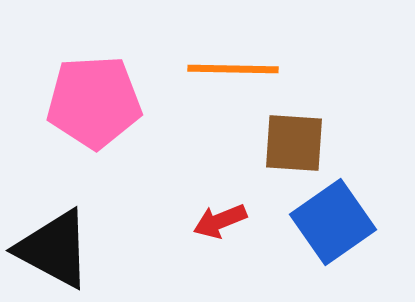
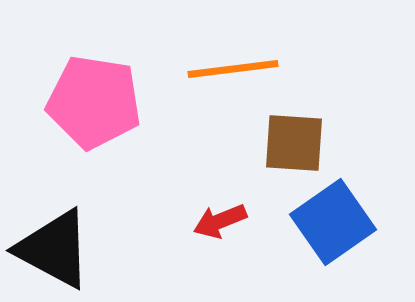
orange line: rotated 8 degrees counterclockwise
pink pentagon: rotated 12 degrees clockwise
